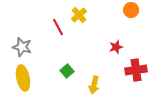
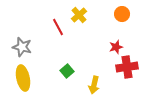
orange circle: moved 9 px left, 4 px down
red cross: moved 9 px left, 3 px up
